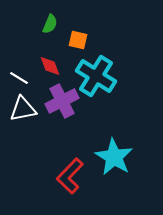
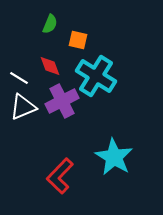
white triangle: moved 2 px up; rotated 12 degrees counterclockwise
red L-shape: moved 10 px left
